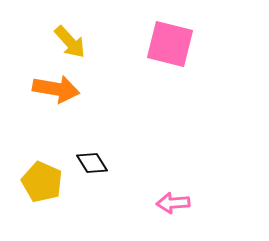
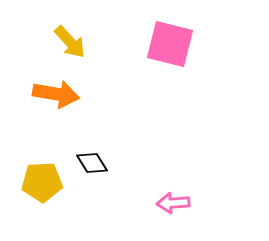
orange arrow: moved 5 px down
yellow pentagon: rotated 27 degrees counterclockwise
